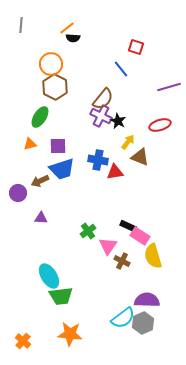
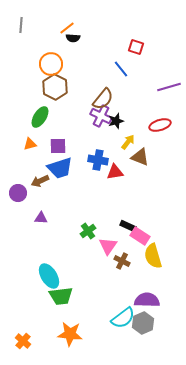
black star: moved 2 px left; rotated 28 degrees clockwise
blue trapezoid: moved 2 px left, 1 px up
